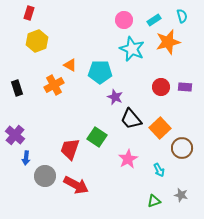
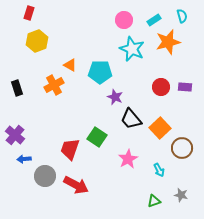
blue arrow: moved 2 px left, 1 px down; rotated 80 degrees clockwise
